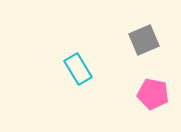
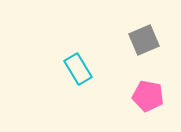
pink pentagon: moved 5 px left, 2 px down
